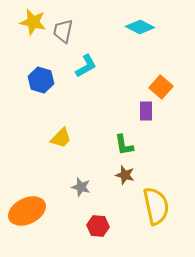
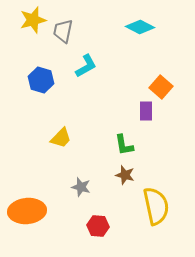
yellow star: moved 2 px up; rotated 28 degrees counterclockwise
orange ellipse: rotated 21 degrees clockwise
